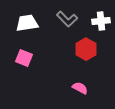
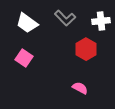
gray L-shape: moved 2 px left, 1 px up
white trapezoid: rotated 135 degrees counterclockwise
pink square: rotated 12 degrees clockwise
